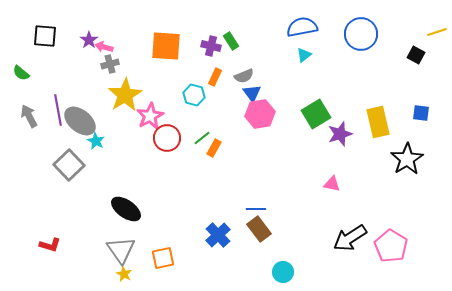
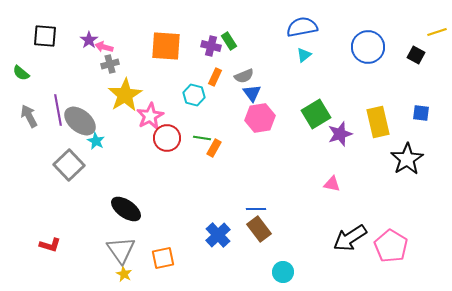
blue circle at (361, 34): moved 7 px right, 13 px down
green rectangle at (231, 41): moved 2 px left
pink hexagon at (260, 114): moved 4 px down
green line at (202, 138): rotated 48 degrees clockwise
